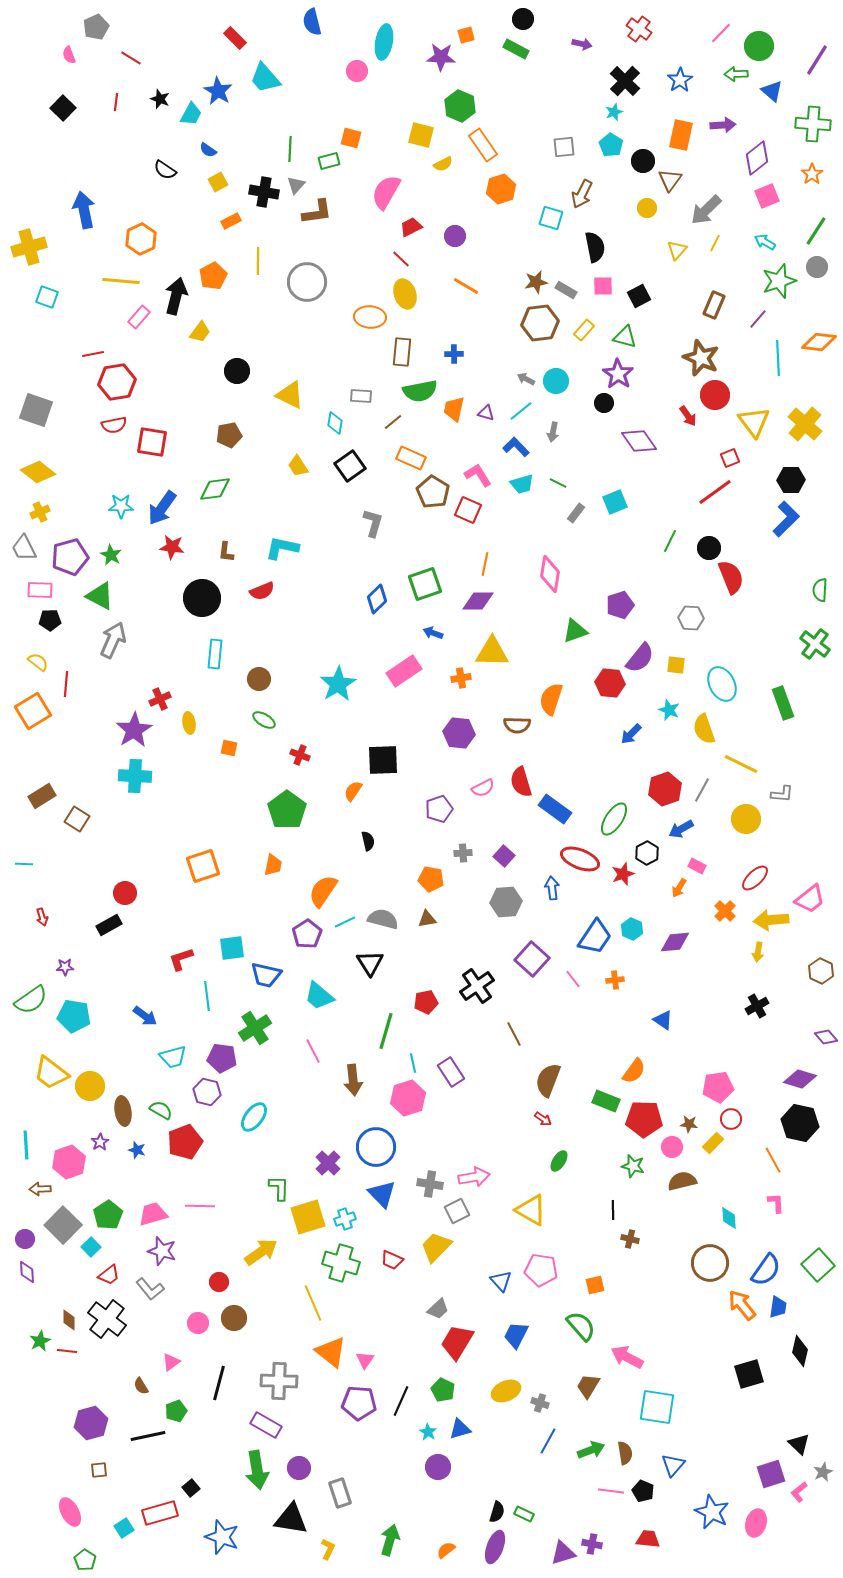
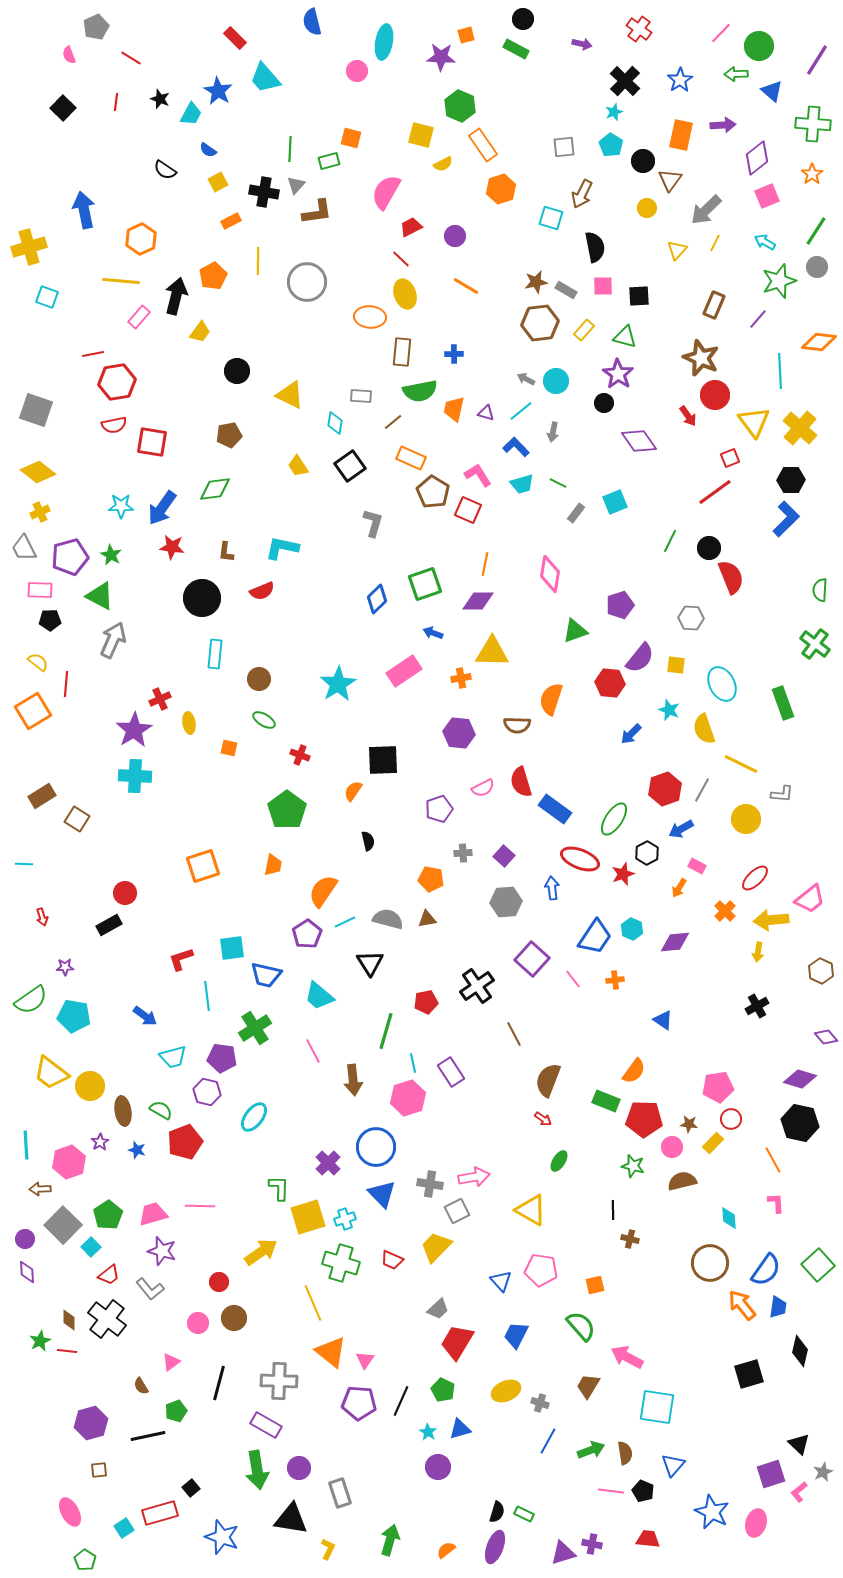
black square at (639, 296): rotated 25 degrees clockwise
cyan line at (778, 358): moved 2 px right, 13 px down
yellow cross at (805, 424): moved 5 px left, 4 px down
gray semicircle at (383, 919): moved 5 px right
